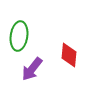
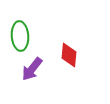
green ellipse: moved 1 px right; rotated 12 degrees counterclockwise
